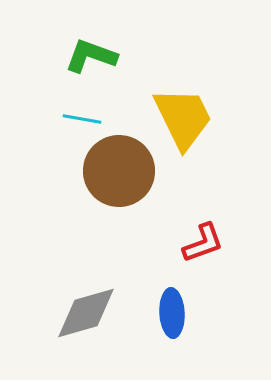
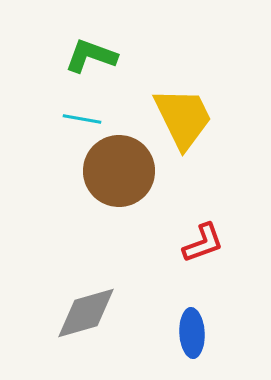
blue ellipse: moved 20 px right, 20 px down
